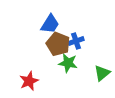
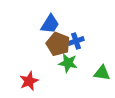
green triangle: rotated 48 degrees clockwise
